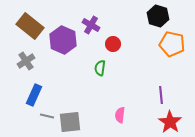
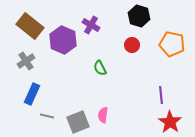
black hexagon: moved 19 px left
red circle: moved 19 px right, 1 px down
green semicircle: rotated 35 degrees counterclockwise
blue rectangle: moved 2 px left, 1 px up
pink semicircle: moved 17 px left
gray square: moved 8 px right; rotated 15 degrees counterclockwise
